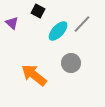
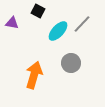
purple triangle: rotated 32 degrees counterclockwise
orange arrow: rotated 68 degrees clockwise
